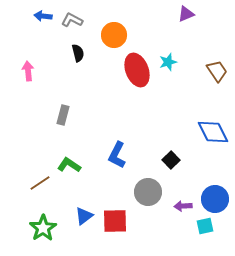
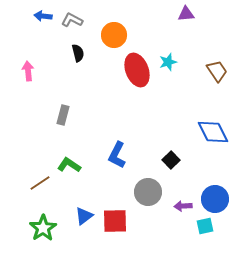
purple triangle: rotated 18 degrees clockwise
